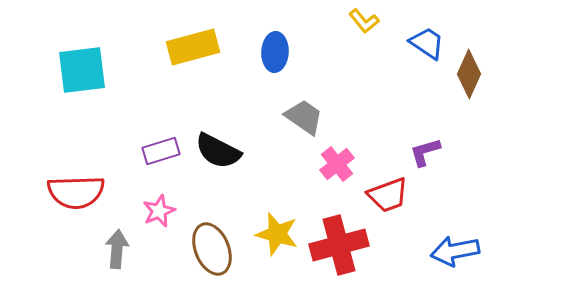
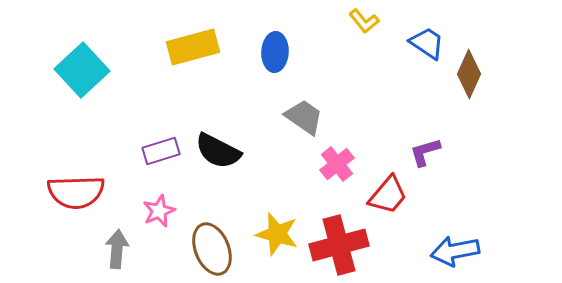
cyan square: rotated 36 degrees counterclockwise
red trapezoid: rotated 30 degrees counterclockwise
